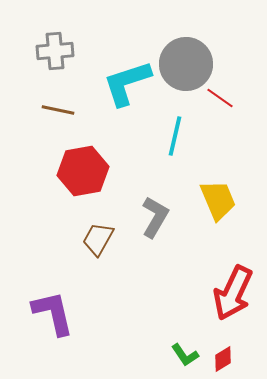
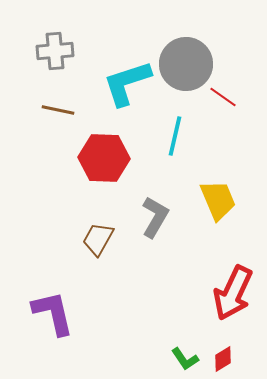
red line: moved 3 px right, 1 px up
red hexagon: moved 21 px right, 13 px up; rotated 12 degrees clockwise
green L-shape: moved 4 px down
